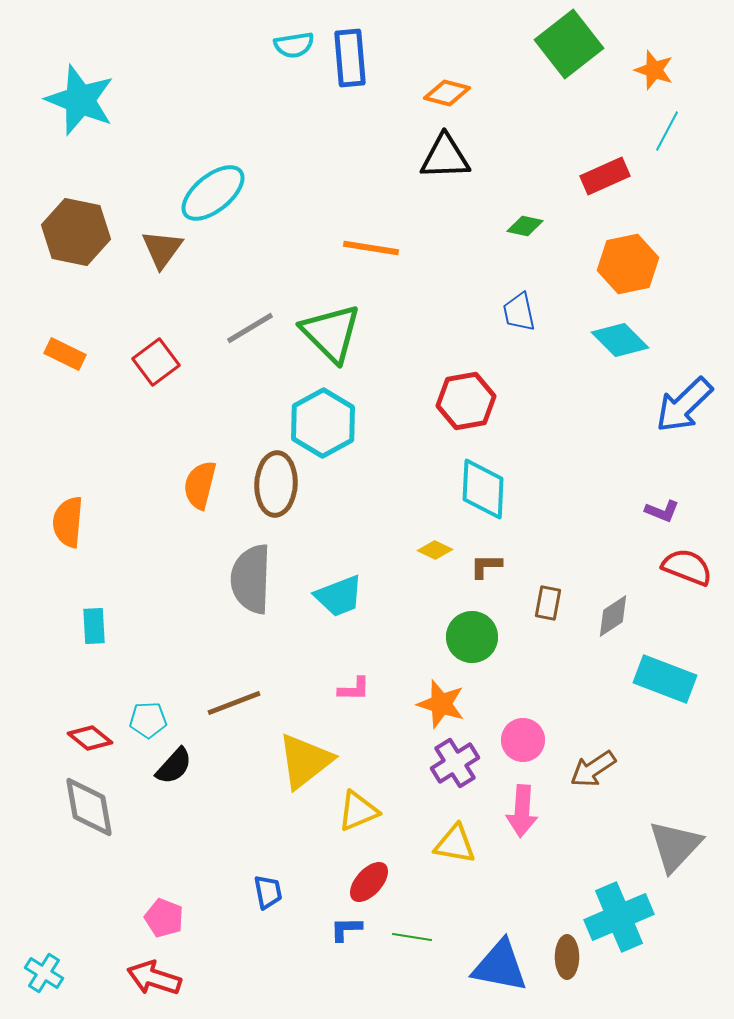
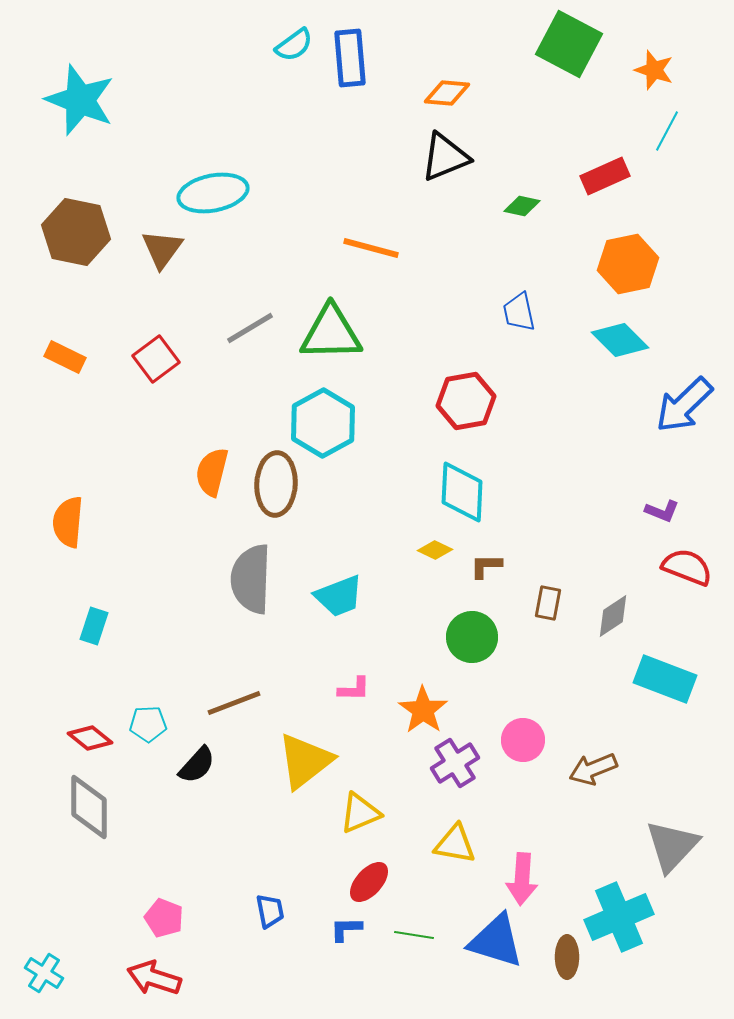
green square at (569, 44): rotated 24 degrees counterclockwise
cyan semicircle at (294, 45): rotated 27 degrees counterclockwise
orange diamond at (447, 93): rotated 9 degrees counterclockwise
black triangle at (445, 157): rotated 20 degrees counterclockwise
cyan ellipse at (213, 193): rotated 28 degrees clockwise
green diamond at (525, 226): moved 3 px left, 20 px up
orange line at (371, 248): rotated 6 degrees clockwise
green triangle at (331, 333): rotated 46 degrees counterclockwise
orange rectangle at (65, 354): moved 3 px down
red square at (156, 362): moved 3 px up
orange semicircle at (200, 485): moved 12 px right, 13 px up
cyan diamond at (483, 489): moved 21 px left, 3 px down
cyan rectangle at (94, 626): rotated 21 degrees clockwise
orange star at (441, 704): moved 18 px left, 6 px down; rotated 18 degrees clockwise
cyan pentagon at (148, 720): moved 4 px down
black semicircle at (174, 766): moved 23 px right, 1 px up
brown arrow at (593, 769): rotated 12 degrees clockwise
gray diamond at (89, 807): rotated 10 degrees clockwise
yellow triangle at (358, 811): moved 2 px right, 2 px down
pink arrow at (522, 811): moved 68 px down
gray triangle at (675, 846): moved 3 px left
blue trapezoid at (268, 892): moved 2 px right, 19 px down
green line at (412, 937): moved 2 px right, 2 px up
blue triangle at (500, 966): moved 4 px left, 25 px up; rotated 6 degrees clockwise
